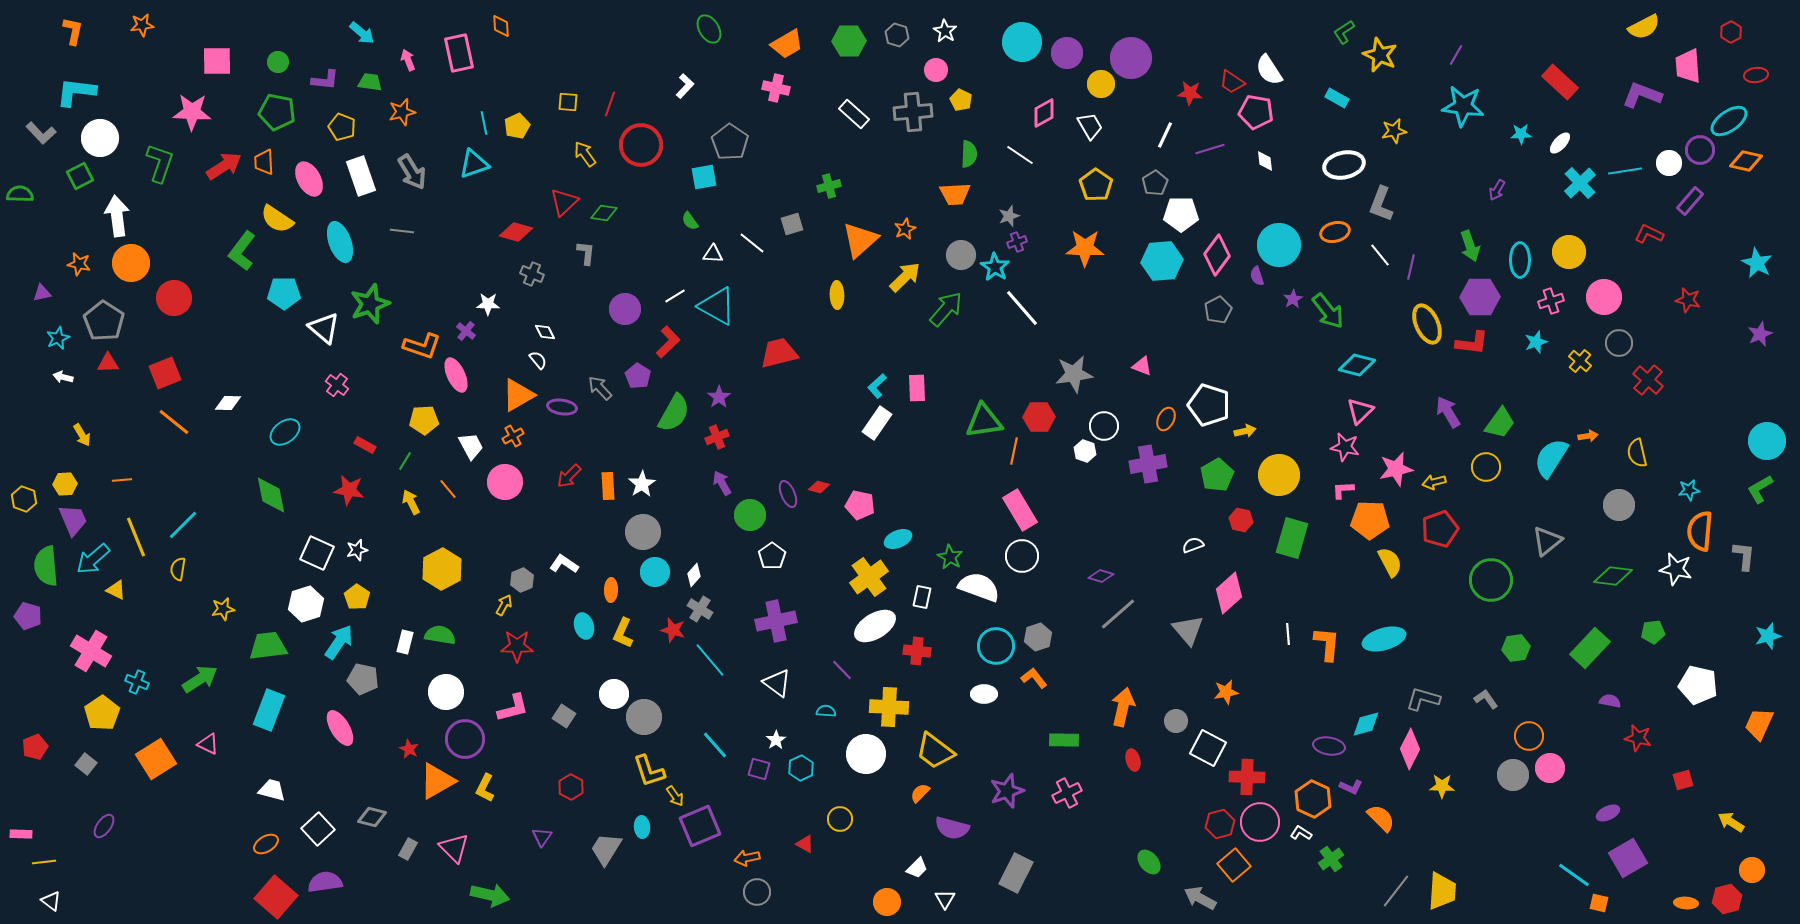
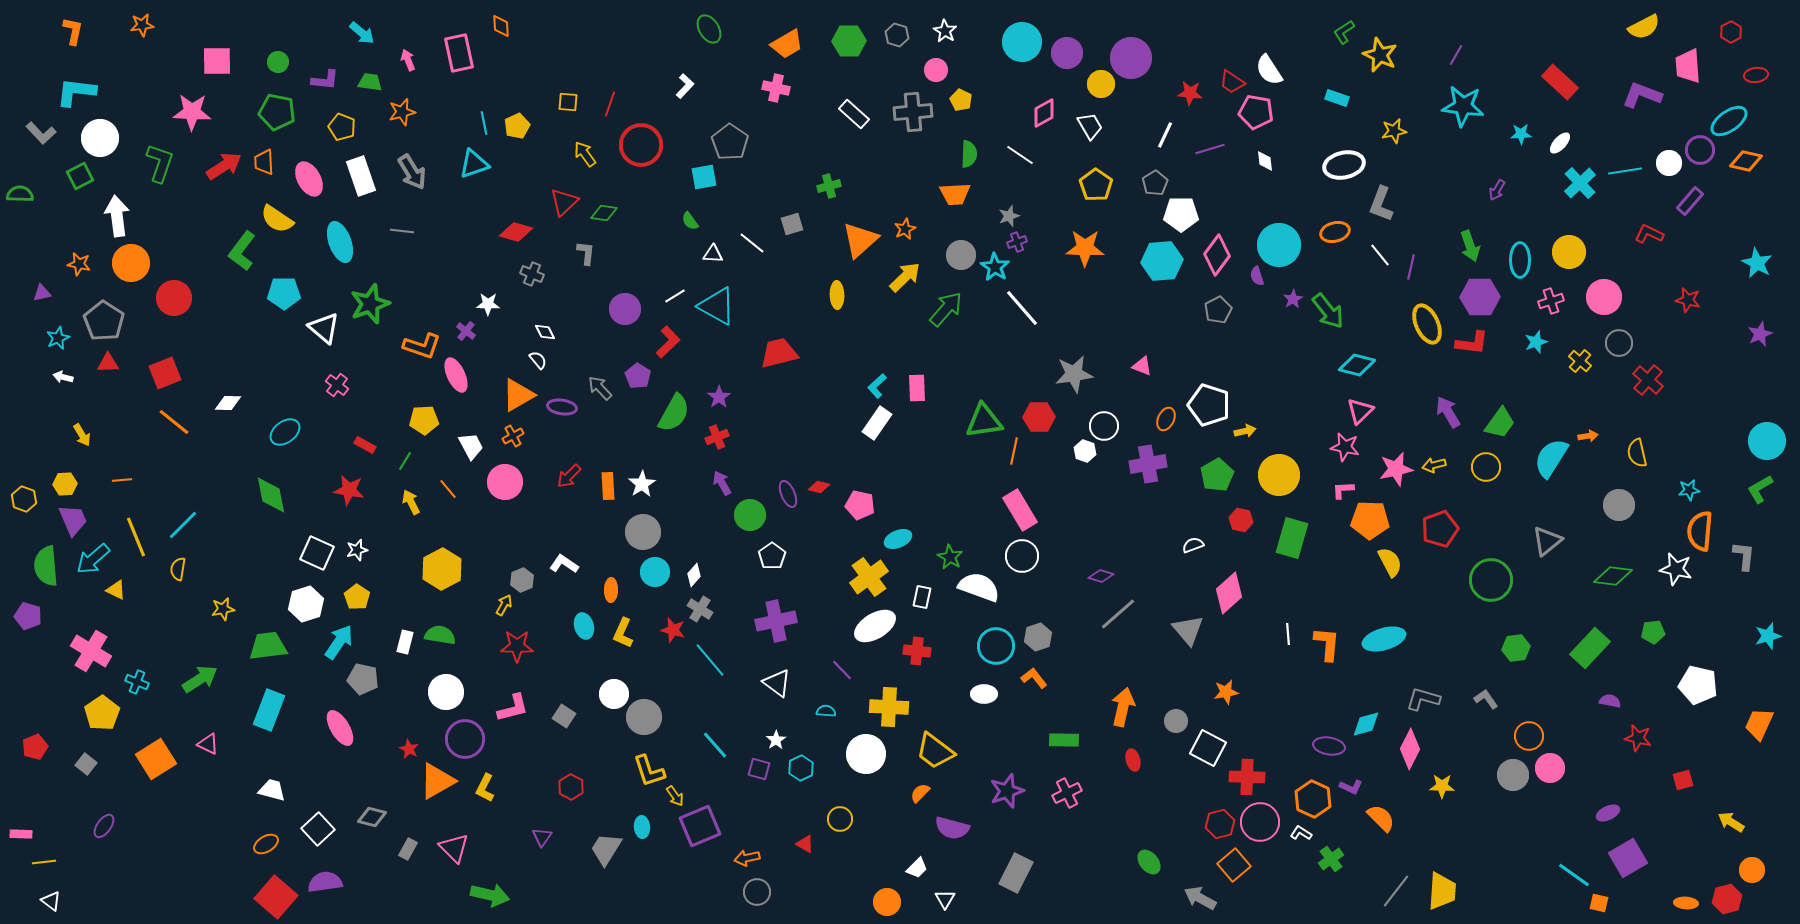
cyan rectangle at (1337, 98): rotated 10 degrees counterclockwise
yellow arrow at (1434, 482): moved 17 px up
